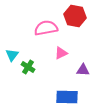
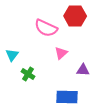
red hexagon: rotated 10 degrees counterclockwise
pink semicircle: rotated 145 degrees counterclockwise
pink triangle: rotated 16 degrees counterclockwise
green cross: moved 7 px down
